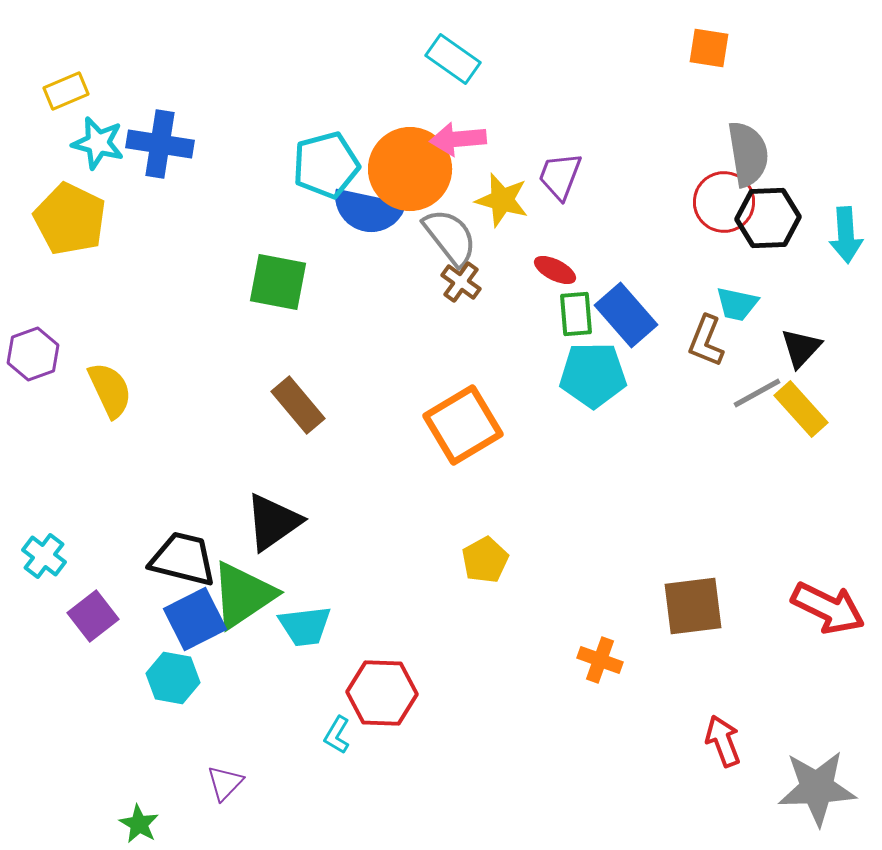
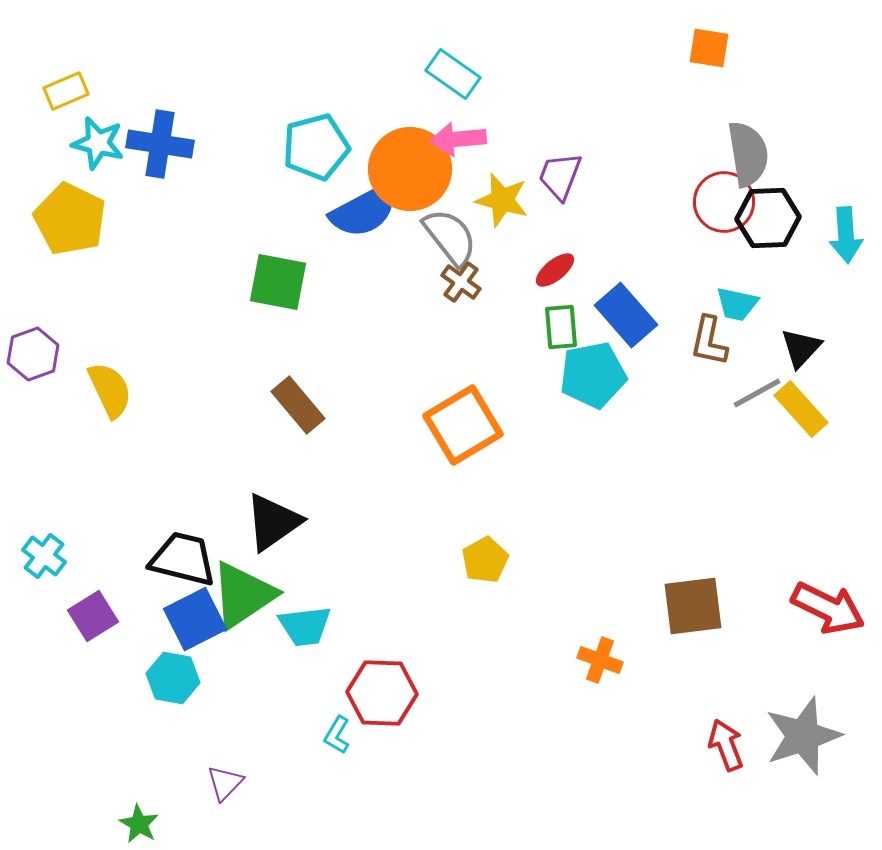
cyan rectangle at (453, 59): moved 15 px down
cyan pentagon at (326, 165): moved 10 px left, 18 px up
blue semicircle at (368, 211): moved 4 px left; rotated 40 degrees counterclockwise
red ellipse at (555, 270): rotated 66 degrees counterclockwise
green rectangle at (576, 314): moved 15 px left, 13 px down
brown L-shape at (706, 341): moved 3 px right; rotated 10 degrees counterclockwise
cyan pentagon at (593, 375): rotated 10 degrees counterclockwise
purple square at (93, 616): rotated 6 degrees clockwise
red arrow at (723, 741): moved 3 px right, 4 px down
gray star at (817, 788): moved 14 px left, 52 px up; rotated 16 degrees counterclockwise
